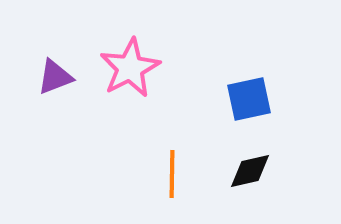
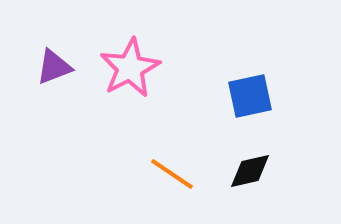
purple triangle: moved 1 px left, 10 px up
blue square: moved 1 px right, 3 px up
orange line: rotated 57 degrees counterclockwise
